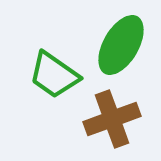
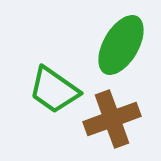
green trapezoid: moved 15 px down
